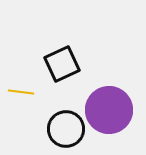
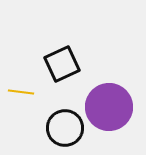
purple circle: moved 3 px up
black circle: moved 1 px left, 1 px up
